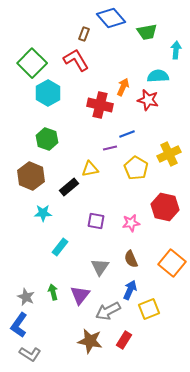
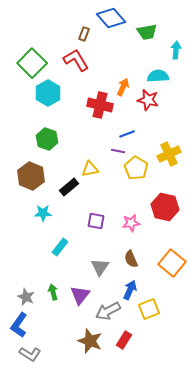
purple line: moved 8 px right, 3 px down; rotated 24 degrees clockwise
brown star: rotated 10 degrees clockwise
